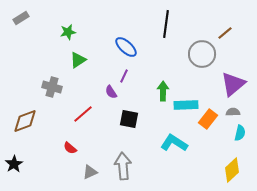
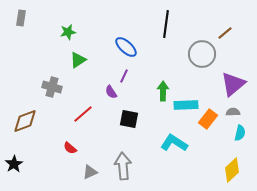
gray rectangle: rotated 49 degrees counterclockwise
